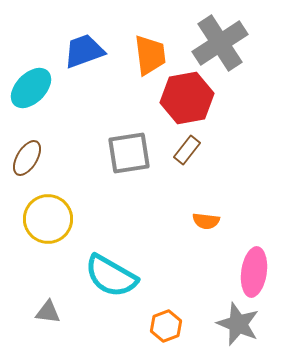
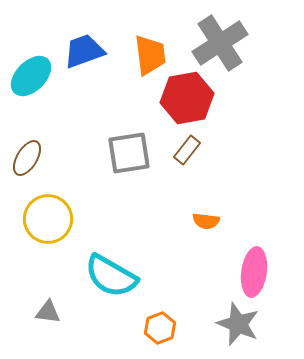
cyan ellipse: moved 12 px up
orange hexagon: moved 6 px left, 2 px down
